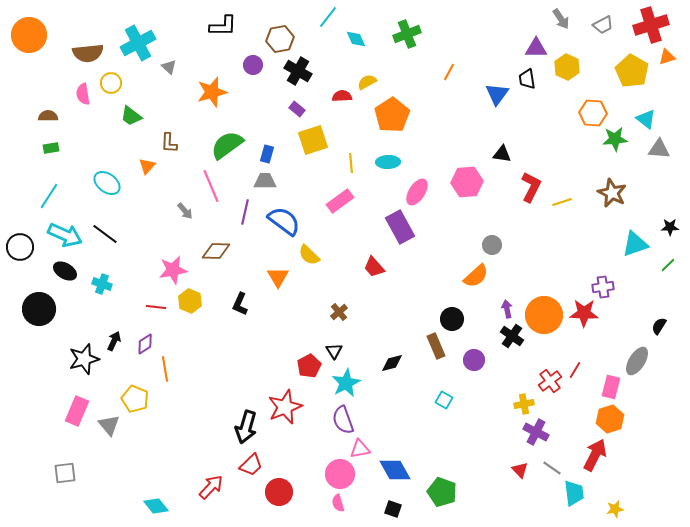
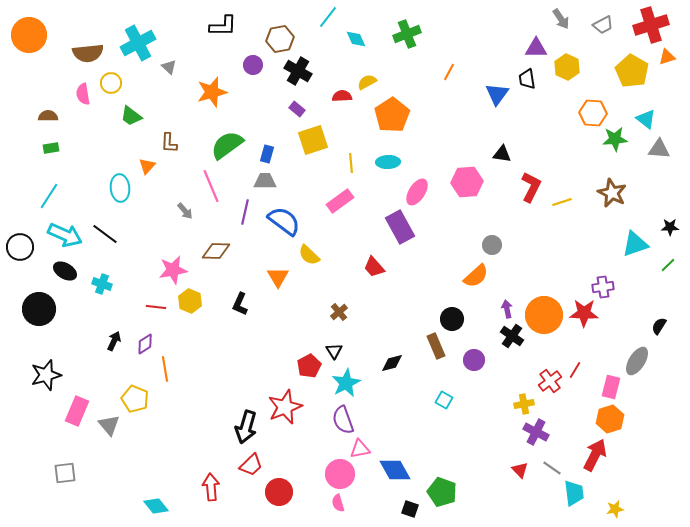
cyan ellipse at (107, 183): moved 13 px right, 5 px down; rotated 48 degrees clockwise
black star at (84, 359): moved 38 px left, 16 px down
red arrow at (211, 487): rotated 48 degrees counterclockwise
black square at (393, 509): moved 17 px right
